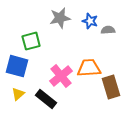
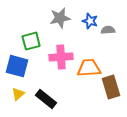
pink cross: moved 19 px up; rotated 35 degrees clockwise
